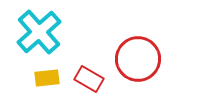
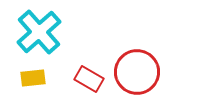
red circle: moved 1 px left, 13 px down
yellow rectangle: moved 14 px left
